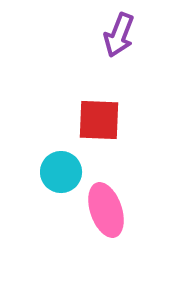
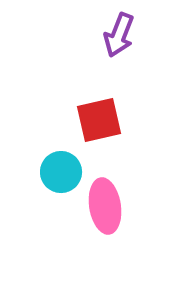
red square: rotated 15 degrees counterclockwise
pink ellipse: moved 1 px left, 4 px up; rotated 10 degrees clockwise
